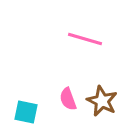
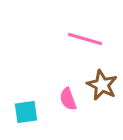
brown star: moved 16 px up
cyan square: rotated 20 degrees counterclockwise
